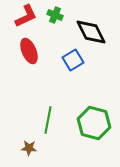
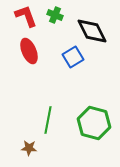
red L-shape: rotated 85 degrees counterclockwise
black diamond: moved 1 px right, 1 px up
blue square: moved 3 px up
